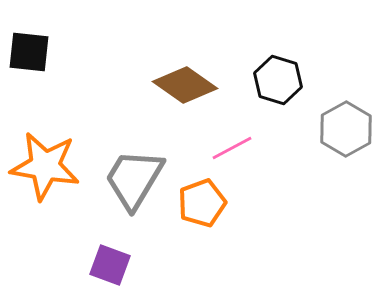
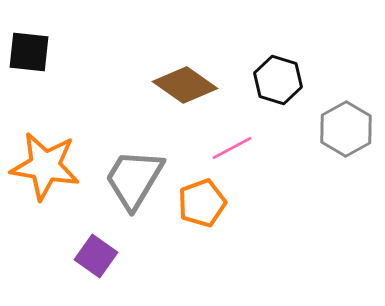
purple square: moved 14 px left, 9 px up; rotated 15 degrees clockwise
